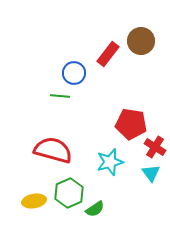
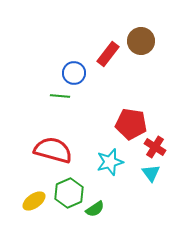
yellow ellipse: rotated 25 degrees counterclockwise
